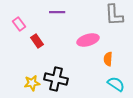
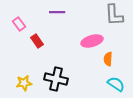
pink ellipse: moved 4 px right, 1 px down
yellow star: moved 8 px left
